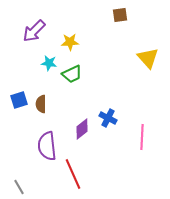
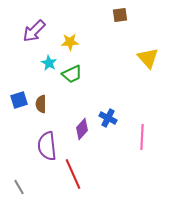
cyan star: rotated 21 degrees clockwise
purple diamond: rotated 10 degrees counterclockwise
